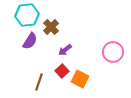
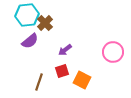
brown cross: moved 6 px left, 4 px up
purple semicircle: rotated 18 degrees clockwise
red square: rotated 24 degrees clockwise
orange square: moved 2 px right, 1 px down
